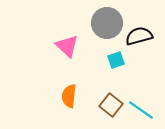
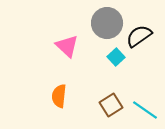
black semicircle: rotated 20 degrees counterclockwise
cyan square: moved 3 px up; rotated 24 degrees counterclockwise
orange semicircle: moved 10 px left
brown square: rotated 20 degrees clockwise
cyan line: moved 4 px right
